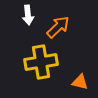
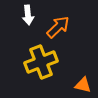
yellow cross: rotated 12 degrees counterclockwise
orange triangle: moved 3 px right, 3 px down
